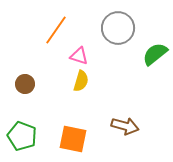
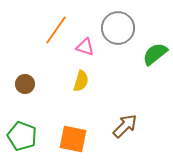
pink triangle: moved 6 px right, 9 px up
brown arrow: rotated 60 degrees counterclockwise
